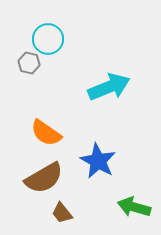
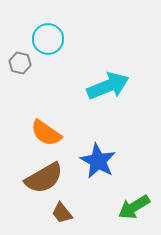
gray hexagon: moved 9 px left
cyan arrow: moved 1 px left, 1 px up
green arrow: rotated 48 degrees counterclockwise
